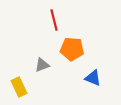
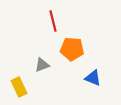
red line: moved 1 px left, 1 px down
